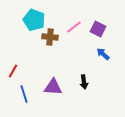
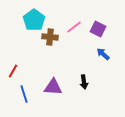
cyan pentagon: rotated 15 degrees clockwise
